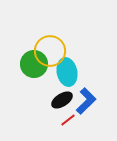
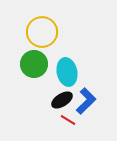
yellow circle: moved 8 px left, 19 px up
red line: rotated 70 degrees clockwise
